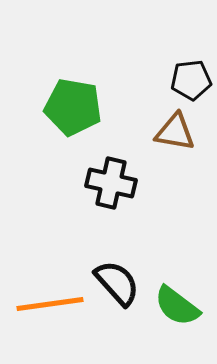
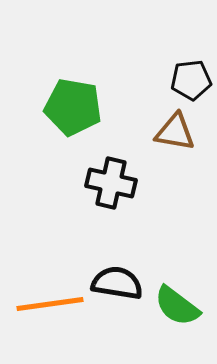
black semicircle: rotated 39 degrees counterclockwise
